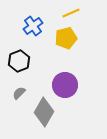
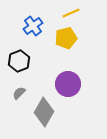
purple circle: moved 3 px right, 1 px up
